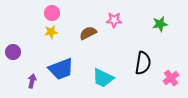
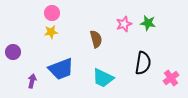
pink star: moved 10 px right, 4 px down; rotated 21 degrees counterclockwise
green star: moved 12 px left, 1 px up; rotated 21 degrees clockwise
brown semicircle: moved 8 px right, 6 px down; rotated 102 degrees clockwise
